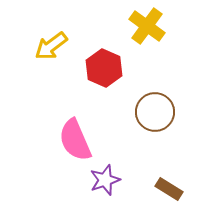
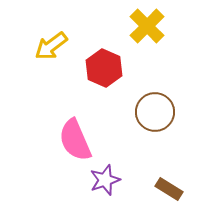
yellow cross: rotated 9 degrees clockwise
